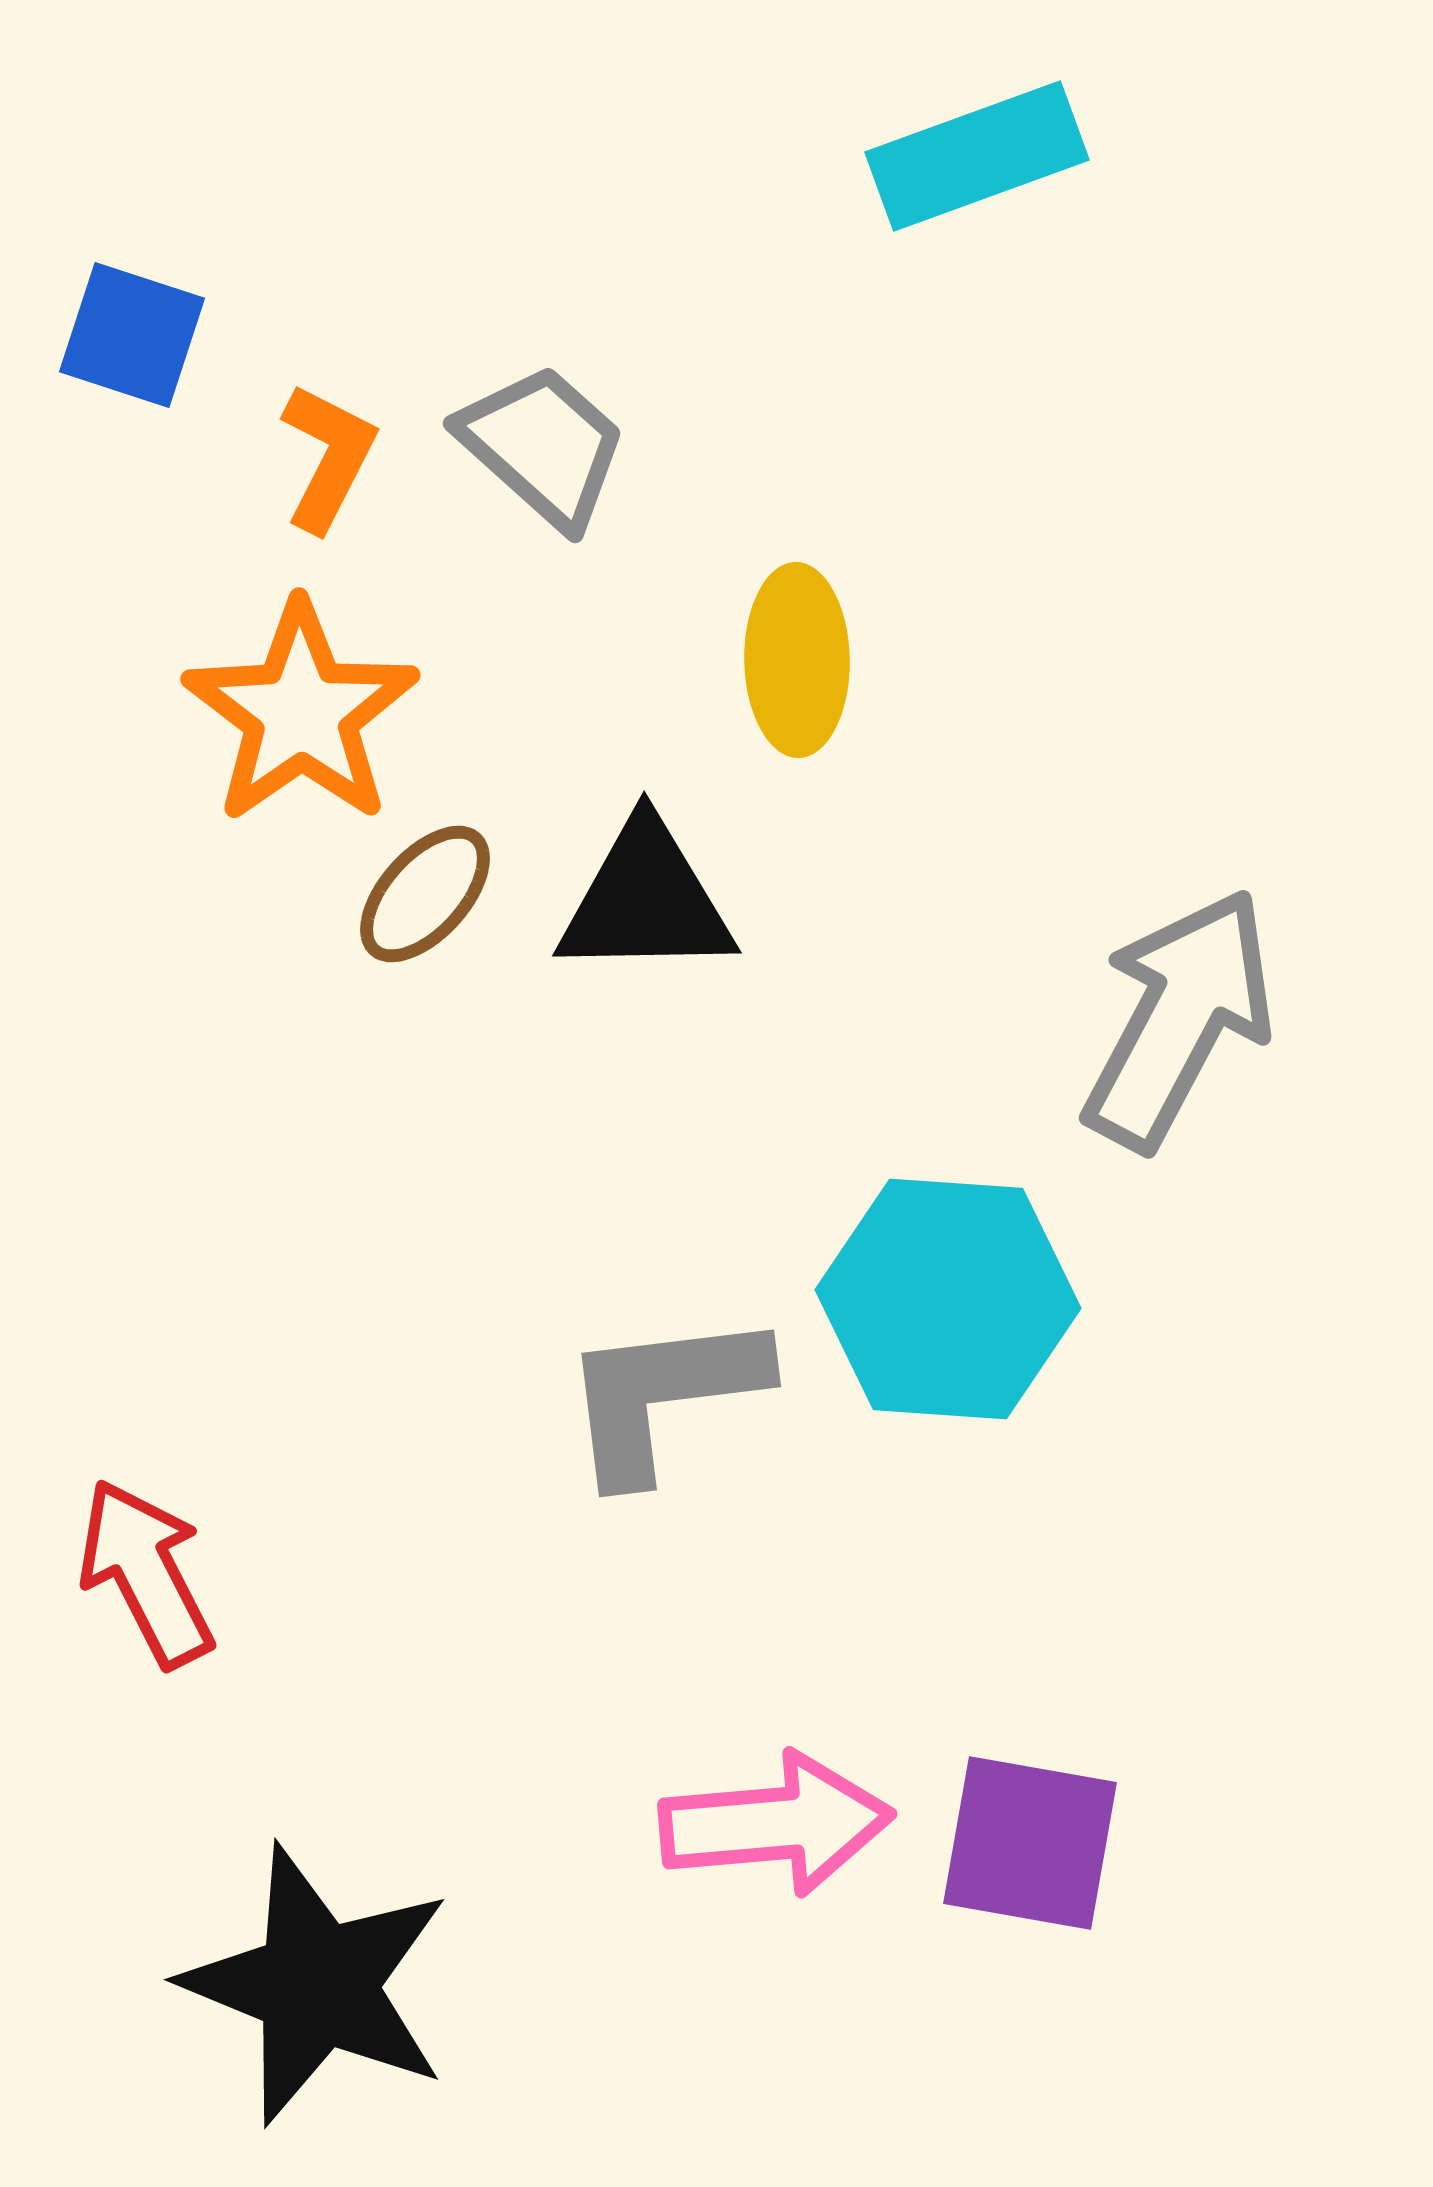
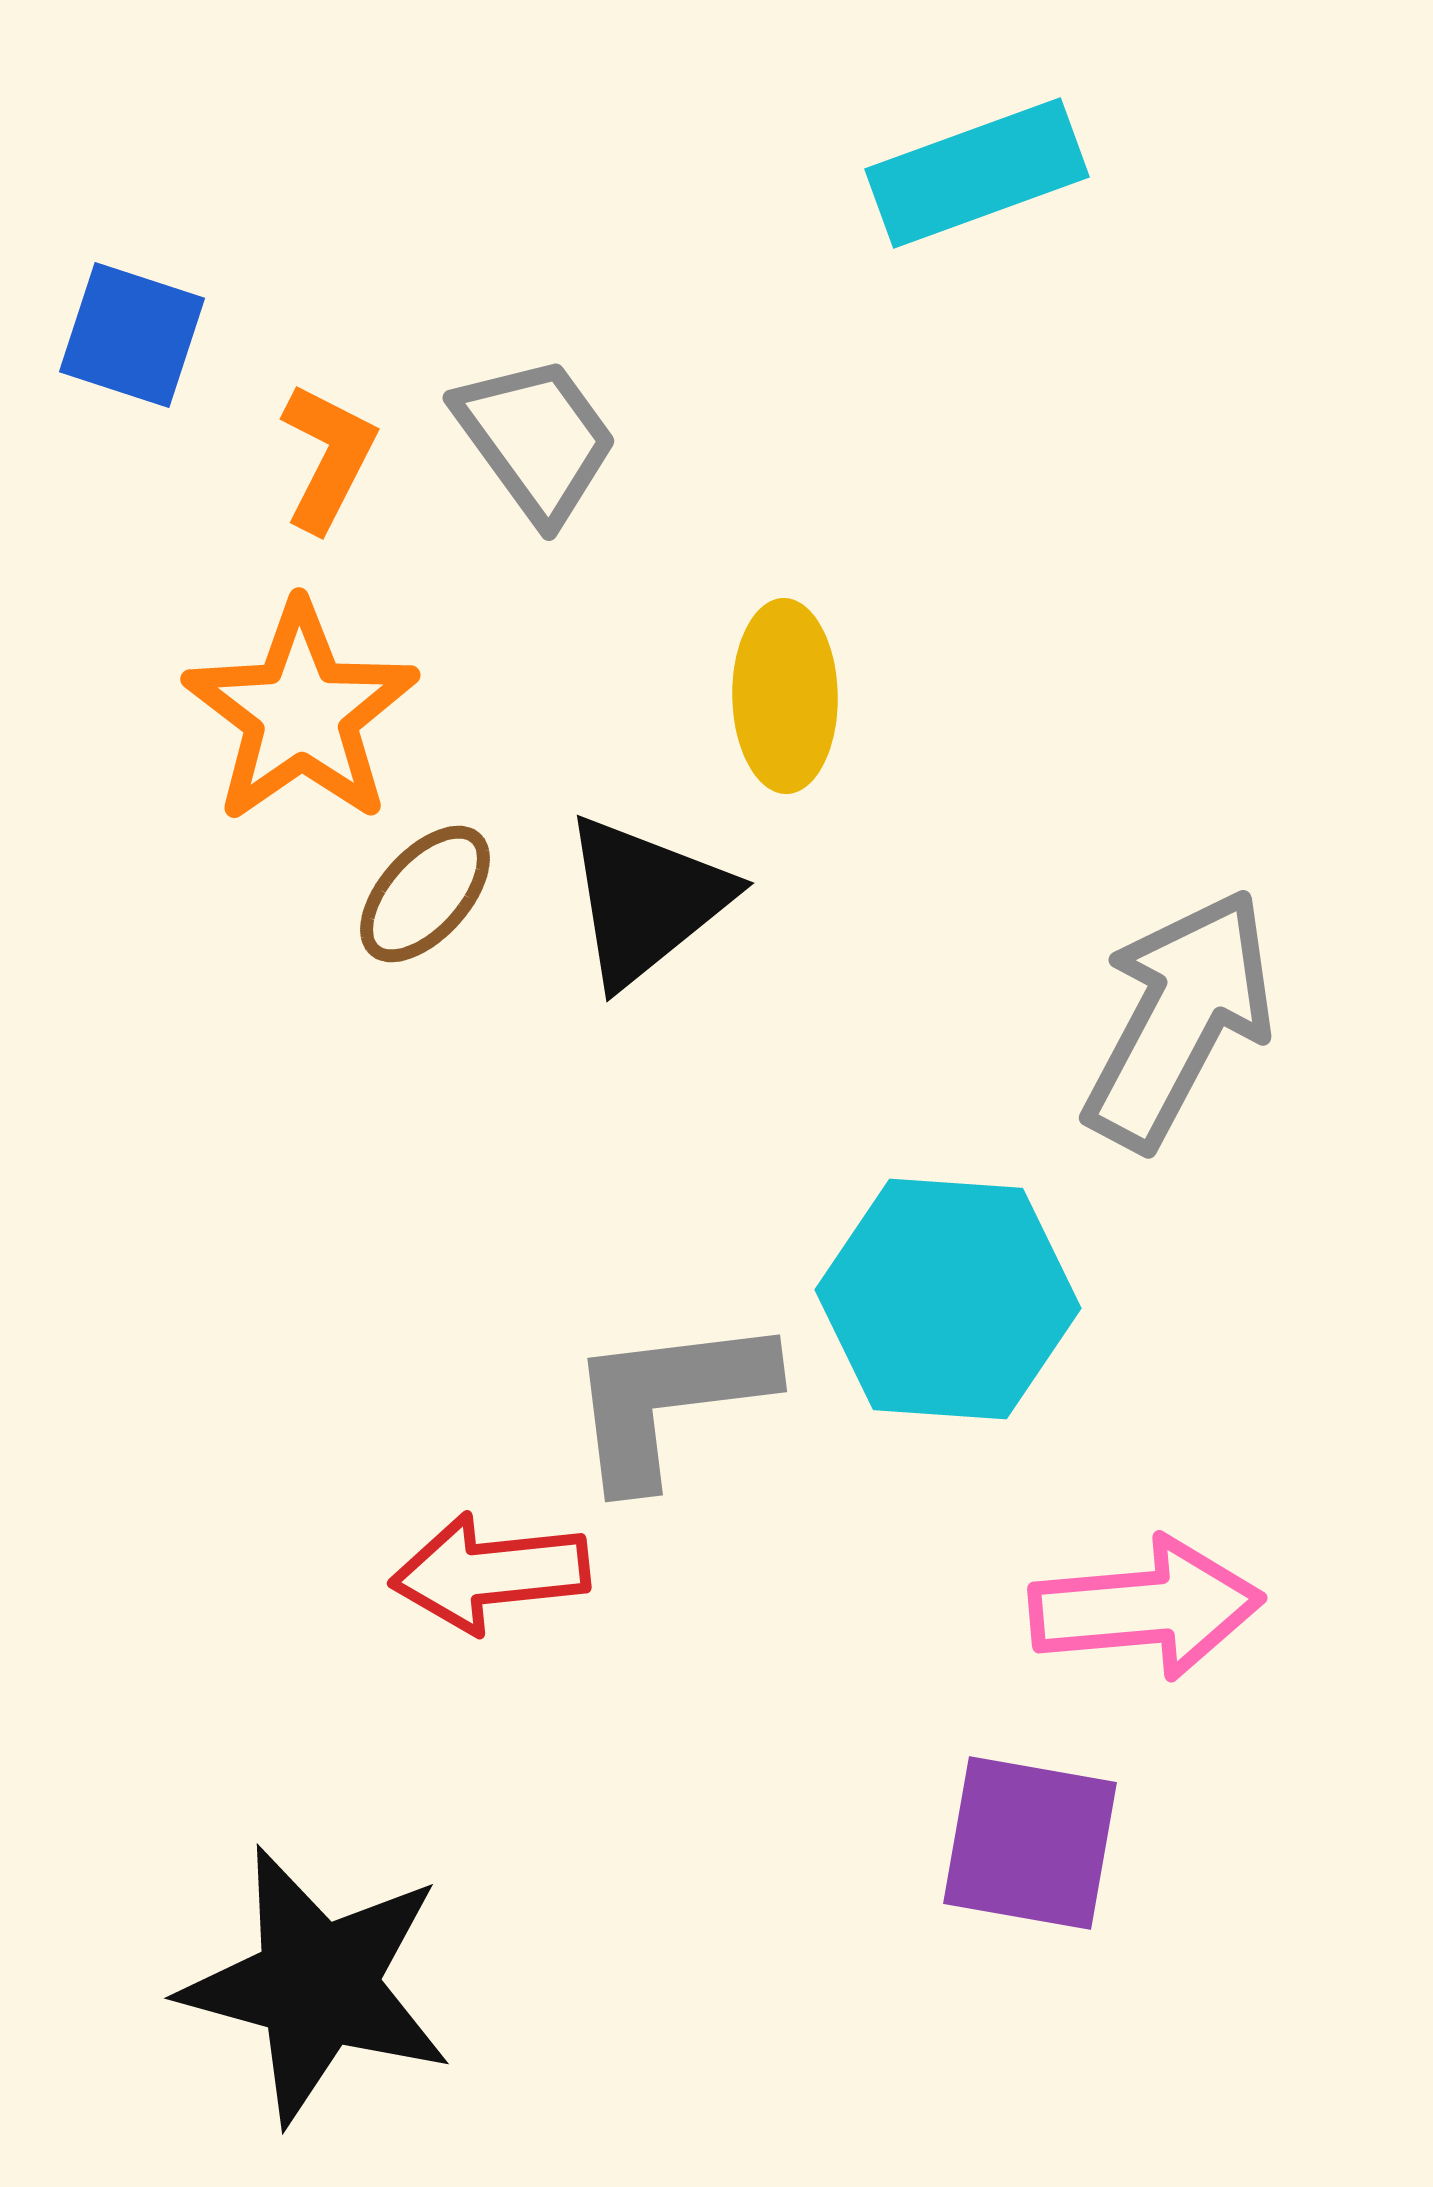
cyan rectangle: moved 17 px down
gray trapezoid: moved 7 px left, 7 px up; rotated 12 degrees clockwise
yellow ellipse: moved 12 px left, 36 px down
black triangle: rotated 38 degrees counterclockwise
gray L-shape: moved 6 px right, 5 px down
red arrow: moved 344 px right; rotated 69 degrees counterclockwise
pink arrow: moved 370 px right, 216 px up
black star: rotated 7 degrees counterclockwise
